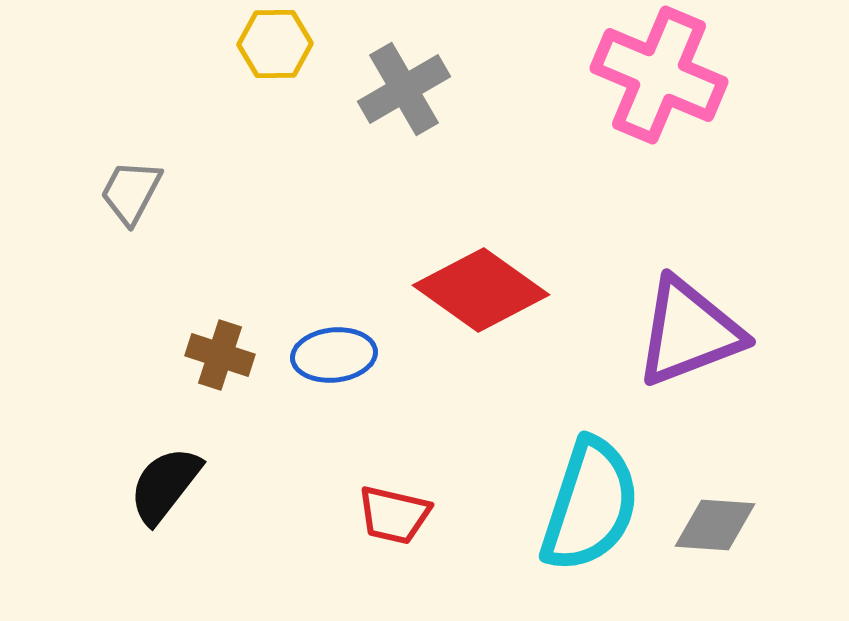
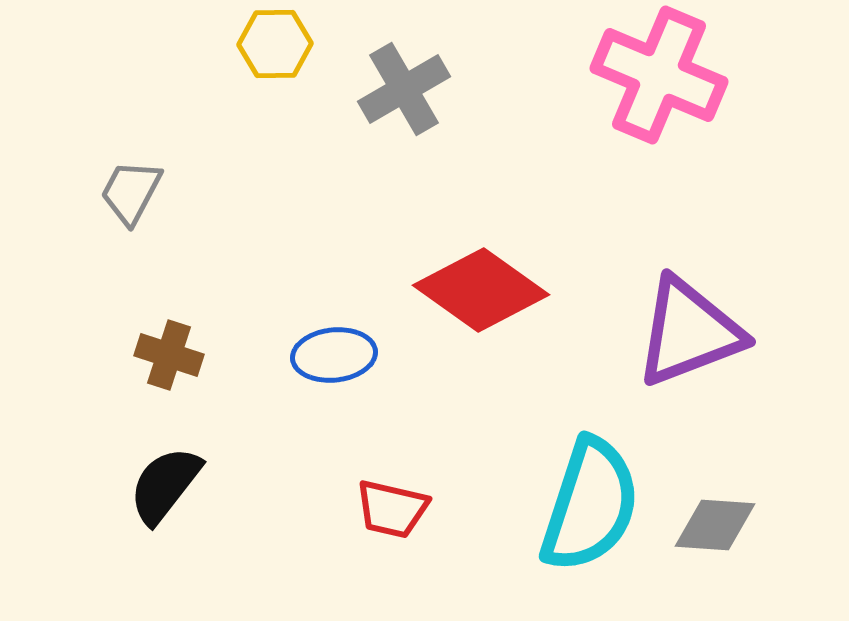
brown cross: moved 51 px left
red trapezoid: moved 2 px left, 6 px up
